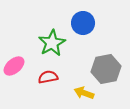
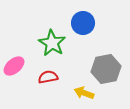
green star: rotated 12 degrees counterclockwise
